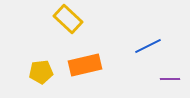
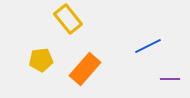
yellow rectangle: rotated 8 degrees clockwise
orange rectangle: moved 4 px down; rotated 36 degrees counterclockwise
yellow pentagon: moved 12 px up
